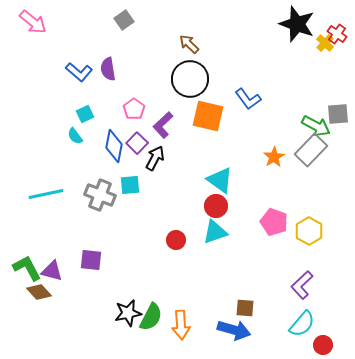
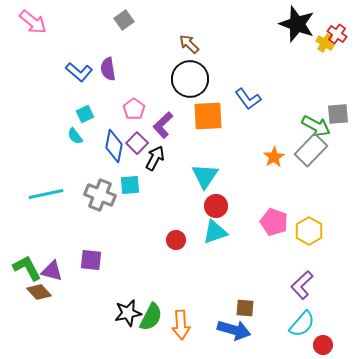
yellow cross at (325, 43): rotated 12 degrees counterclockwise
orange square at (208, 116): rotated 16 degrees counterclockwise
cyan triangle at (220, 180): moved 15 px left, 4 px up; rotated 28 degrees clockwise
